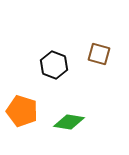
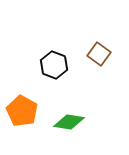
brown square: rotated 20 degrees clockwise
orange pentagon: rotated 12 degrees clockwise
